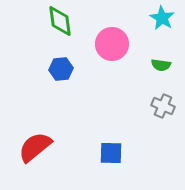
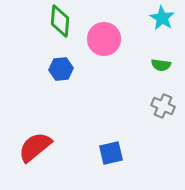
green diamond: rotated 12 degrees clockwise
pink circle: moved 8 px left, 5 px up
blue square: rotated 15 degrees counterclockwise
